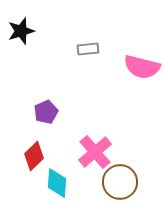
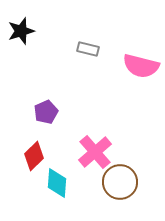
gray rectangle: rotated 20 degrees clockwise
pink semicircle: moved 1 px left, 1 px up
